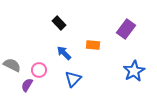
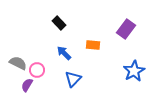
gray semicircle: moved 6 px right, 2 px up
pink circle: moved 2 px left
